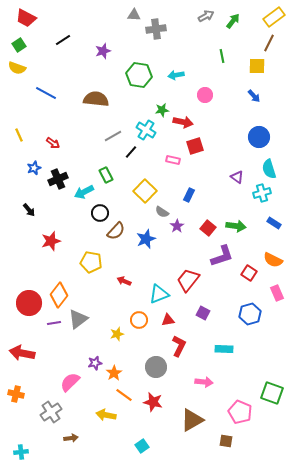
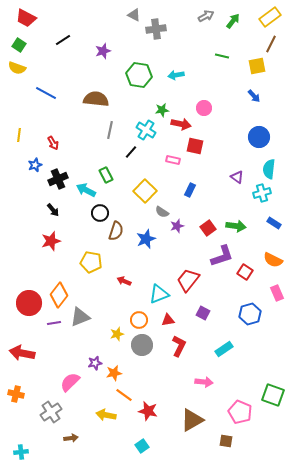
gray triangle at (134, 15): rotated 24 degrees clockwise
yellow rectangle at (274, 17): moved 4 px left
brown line at (269, 43): moved 2 px right, 1 px down
green square at (19, 45): rotated 24 degrees counterclockwise
green line at (222, 56): rotated 64 degrees counterclockwise
yellow square at (257, 66): rotated 12 degrees counterclockwise
pink circle at (205, 95): moved 1 px left, 13 px down
red arrow at (183, 122): moved 2 px left, 2 px down
yellow line at (19, 135): rotated 32 degrees clockwise
gray line at (113, 136): moved 3 px left, 6 px up; rotated 48 degrees counterclockwise
red arrow at (53, 143): rotated 24 degrees clockwise
red square at (195, 146): rotated 30 degrees clockwise
blue star at (34, 168): moved 1 px right, 3 px up
cyan semicircle at (269, 169): rotated 24 degrees clockwise
cyan arrow at (84, 192): moved 2 px right, 2 px up; rotated 54 degrees clockwise
blue rectangle at (189, 195): moved 1 px right, 5 px up
black arrow at (29, 210): moved 24 px right
purple star at (177, 226): rotated 16 degrees clockwise
red square at (208, 228): rotated 14 degrees clockwise
brown semicircle at (116, 231): rotated 24 degrees counterclockwise
red square at (249, 273): moved 4 px left, 1 px up
gray triangle at (78, 319): moved 2 px right, 2 px up; rotated 15 degrees clockwise
cyan rectangle at (224, 349): rotated 36 degrees counterclockwise
gray circle at (156, 367): moved 14 px left, 22 px up
orange star at (114, 373): rotated 21 degrees clockwise
green square at (272, 393): moved 1 px right, 2 px down
red star at (153, 402): moved 5 px left, 9 px down
